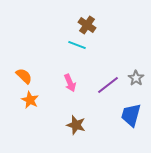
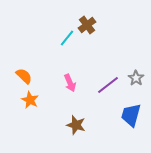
brown cross: rotated 18 degrees clockwise
cyan line: moved 10 px left, 7 px up; rotated 72 degrees counterclockwise
